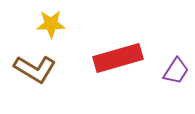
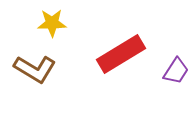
yellow star: moved 1 px right, 1 px up
red rectangle: moved 3 px right, 4 px up; rotated 15 degrees counterclockwise
